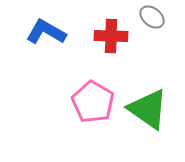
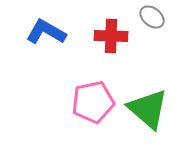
pink pentagon: rotated 30 degrees clockwise
green triangle: rotated 6 degrees clockwise
